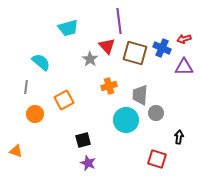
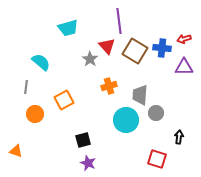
blue cross: rotated 18 degrees counterclockwise
brown square: moved 2 px up; rotated 15 degrees clockwise
